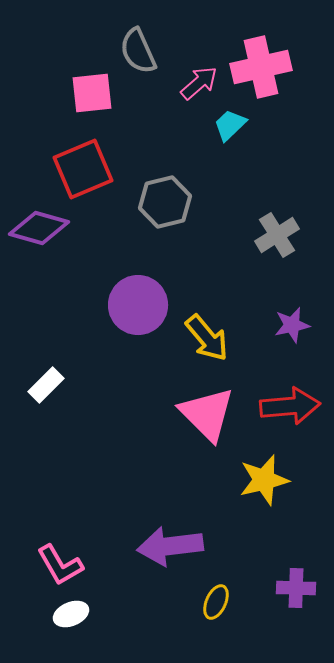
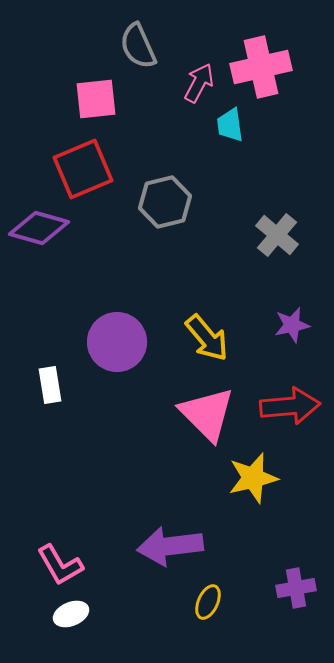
gray semicircle: moved 5 px up
pink arrow: rotated 21 degrees counterclockwise
pink square: moved 4 px right, 6 px down
cyan trapezoid: rotated 54 degrees counterclockwise
gray cross: rotated 18 degrees counterclockwise
purple circle: moved 21 px left, 37 px down
white rectangle: moved 4 px right; rotated 54 degrees counterclockwise
yellow star: moved 11 px left, 2 px up
purple cross: rotated 12 degrees counterclockwise
yellow ellipse: moved 8 px left
